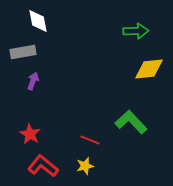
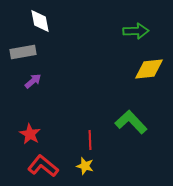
white diamond: moved 2 px right
purple arrow: rotated 30 degrees clockwise
red line: rotated 66 degrees clockwise
yellow star: rotated 30 degrees clockwise
